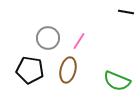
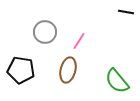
gray circle: moved 3 px left, 6 px up
black pentagon: moved 9 px left
green semicircle: rotated 28 degrees clockwise
